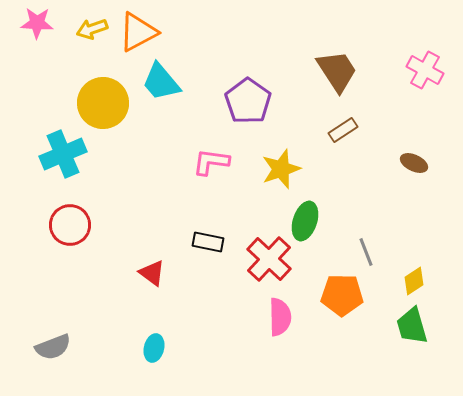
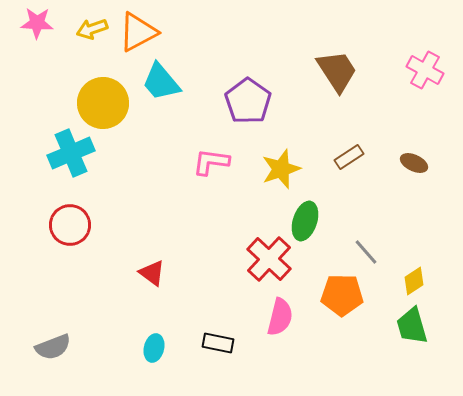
brown rectangle: moved 6 px right, 27 px down
cyan cross: moved 8 px right, 1 px up
black rectangle: moved 10 px right, 101 px down
gray line: rotated 20 degrees counterclockwise
pink semicircle: rotated 15 degrees clockwise
